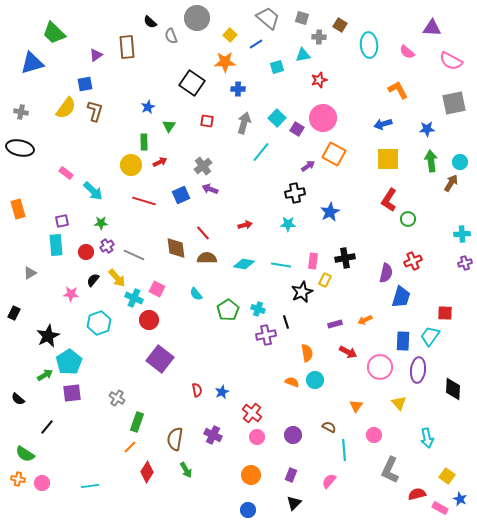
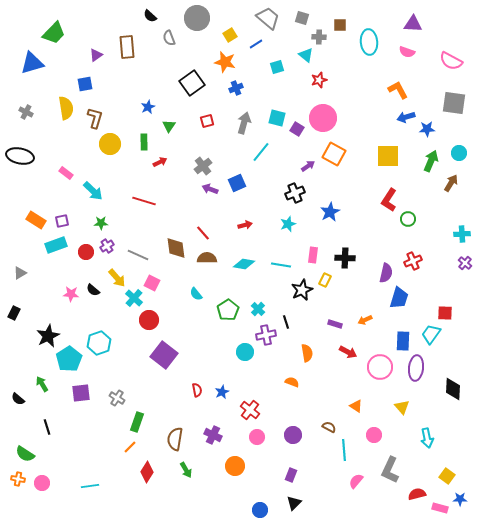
black semicircle at (150, 22): moved 6 px up
brown square at (340, 25): rotated 32 degrees counterclockwise
purple triangle at (432, 28): moved 19 px left, 4 px up
green trapezoid at (54, 33): rotated 90 degrees counterclockwise
yellow square at (230, 35): rotated 16 degrees clockwise
gray semicircle at (171, 36): moved 2 px left, 2 px down
cyan ellipse at (369, 45): moved 3 px up
pink semicircle at (407, 52): rotated 21 degrees counterclockwise
cyan triangle at (303, 55): moved 3 px right; rotated 49 degrees clockwise
orange star at (225, 62): rotated 15 degrees clockwise
black square at (192, 83): rotated 20 degrees clockwise
blue cross at (238, 89): moved 2 px left, 1 px up; rotated 24 degrees counterclockwise
gray square at (454, 103): rotated 20 degrees clockwise
yellow semicircle at (66, 108): rotated 45 degrees counterclockwise
brown L-shape at (95, 111): moved 7 px down
gray cross at (21, 112): moved 5 px right; rotated 16 degrees clockwise
cyan square at (277, 118): rotated 30 degrees counterclockwise
red square at (207, 121): rotated 24 degrees counterclockwise
blue arrow at (383, 124): moved 23 px right, 7 px up
black ellipse at (20, 148): moved 8 px down
yellow square at (388, 159): moved 3 px up
green arrow at (431, 161): rotated 30 degrees clockwise
cyan circle at (460, 162): moved 1 px left, 9 px up
yellow circle at (131, 165): moved 21 px left, 21 px up
black cross at (295, 193): rotated 12 degrees counterclockwise
blue square at (181, 195): moved 56 px right, 12 px up
orange rectangle at (18, 209): moved 18 px right, 11 px down; rotated 42 degrees counterclockwise
cyan star at (288, 224): rotated 21 degrees counterclockwise
cyan rectangle at (56, 245): rotated 75 degrees clockwise
gray line at (134, 255): moved 4 px right
black cross at (345, 258): rotated 12 degrees clockwise
pink rectangle at (313, 261): moved 6 px up
purple cross at (465, 263): rotated 32 degrees counterclockwise
gray triangle at (30, 273): moved 10 px left
black semicircle at (93, 280): moved 10 px down; rotated 88 degrees counterclockwise
pink square at (157, 289): moved 5 px left, 6 px up
black star at (302, 292): moved 2 px up
blue trapezoid at (401, 297): moved 2 px left, 1 px down
cyan cross at (134, 298): rotated 18 degrees clockwise
cyan cross at (258, 309): rotated 24 degrees clockwise
cyan hexagon at (99, 323): moved 20 px down
purple rectangle at (335, 324): rotated 32 degrees clockwise
cyan trapezoid at (430, 336): moved 1 px right, 2 px up
purple square at (160, 359): moved 4 px right, 4 px up
cyan pentagon at (69, 362): moved 3 px up
purple ellipse at (418, 370): moved 2 px left, 2 px up
green arrow at (45, 375): moved 3 px left, 9 px down; rotated 91 degrees counterclockwise
cyan circle at (315, 380): moved 70 px left, 28 px up
purple square at (72, 393): moved 9 px right
yellow triangle at (399, 403): moved 3 px right, 4 px down
orange triangle at (356, 406): rotated 32 degrees counterclockwise
red cross at (252, 413): moved 2 px left, 3 px up
black line at (47, 427): rotated 56 degrees counterclockwise
orange circle at (251, 475): moved 16 px left, 9 px up
pink semicircle at (329, 481): moved 27 px right
blue star at (460, 499): rotated 24 degrees counterclockwise
pink rectangle at (440, 508): rotated 14 degrees counterclockwise
blue circle at (248, 510): moved 12 px right
